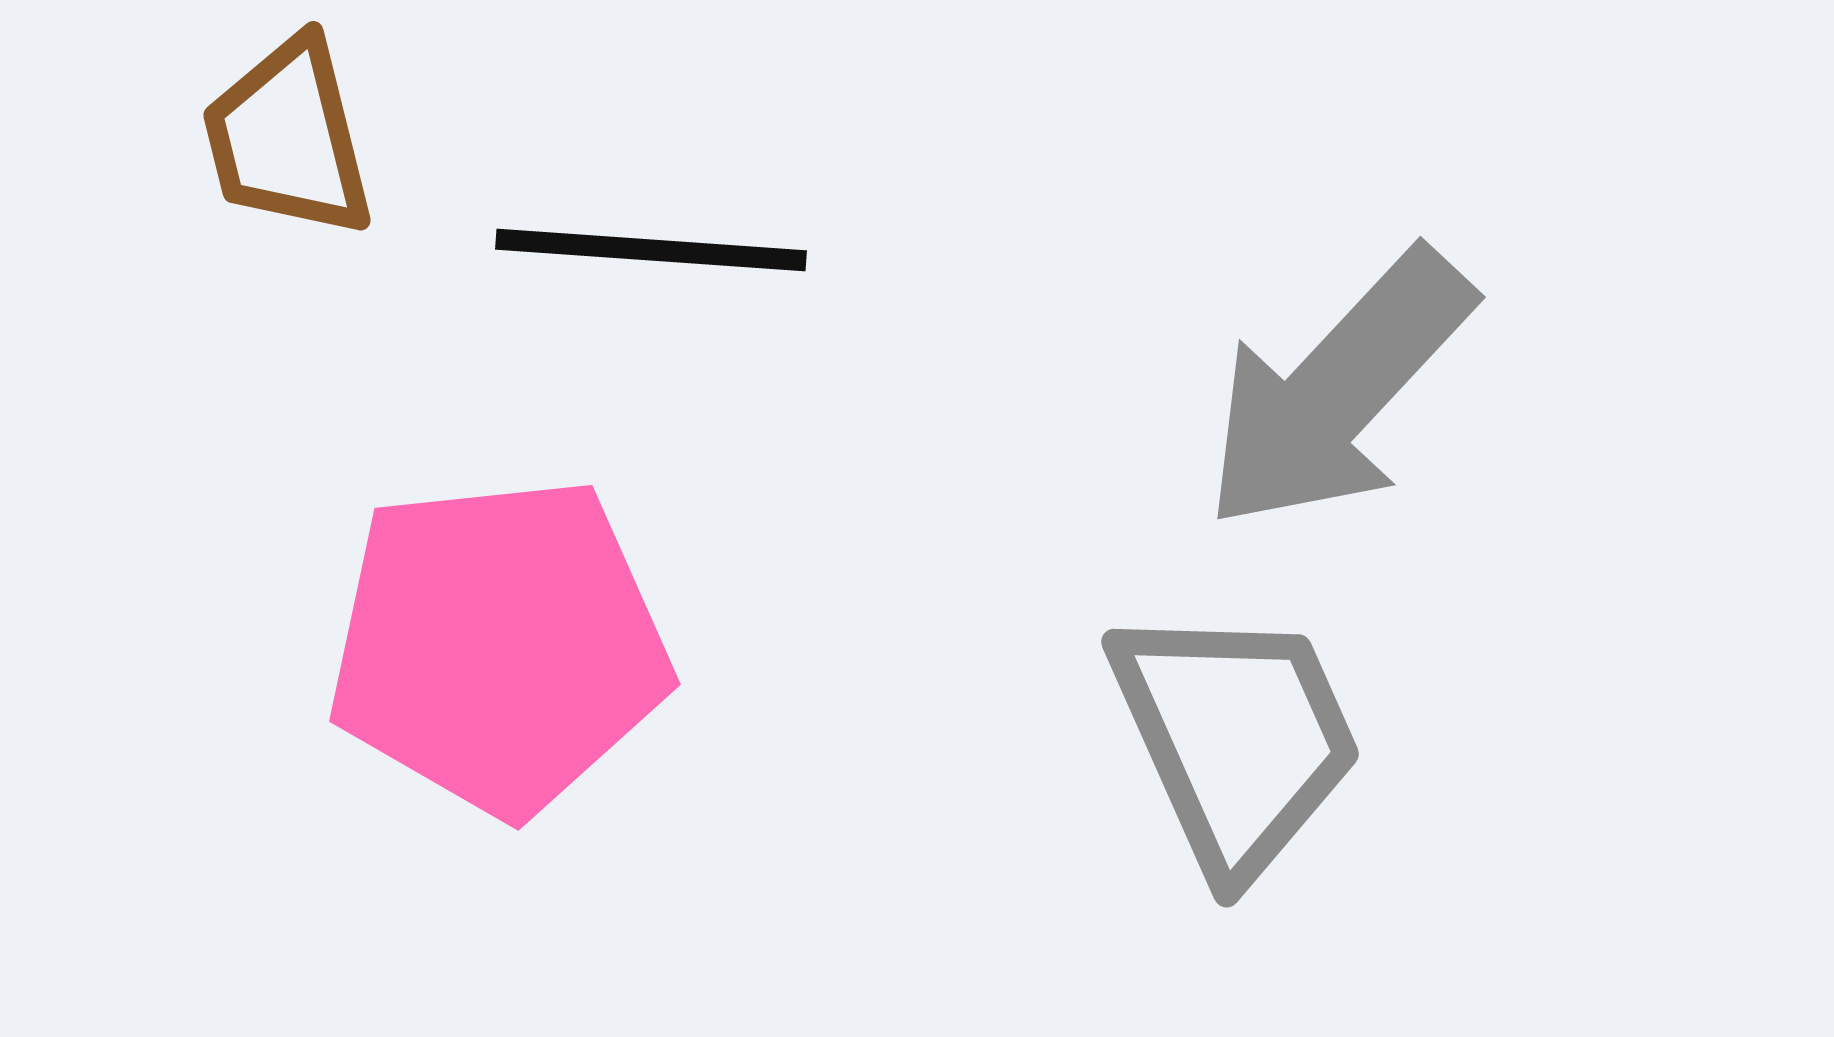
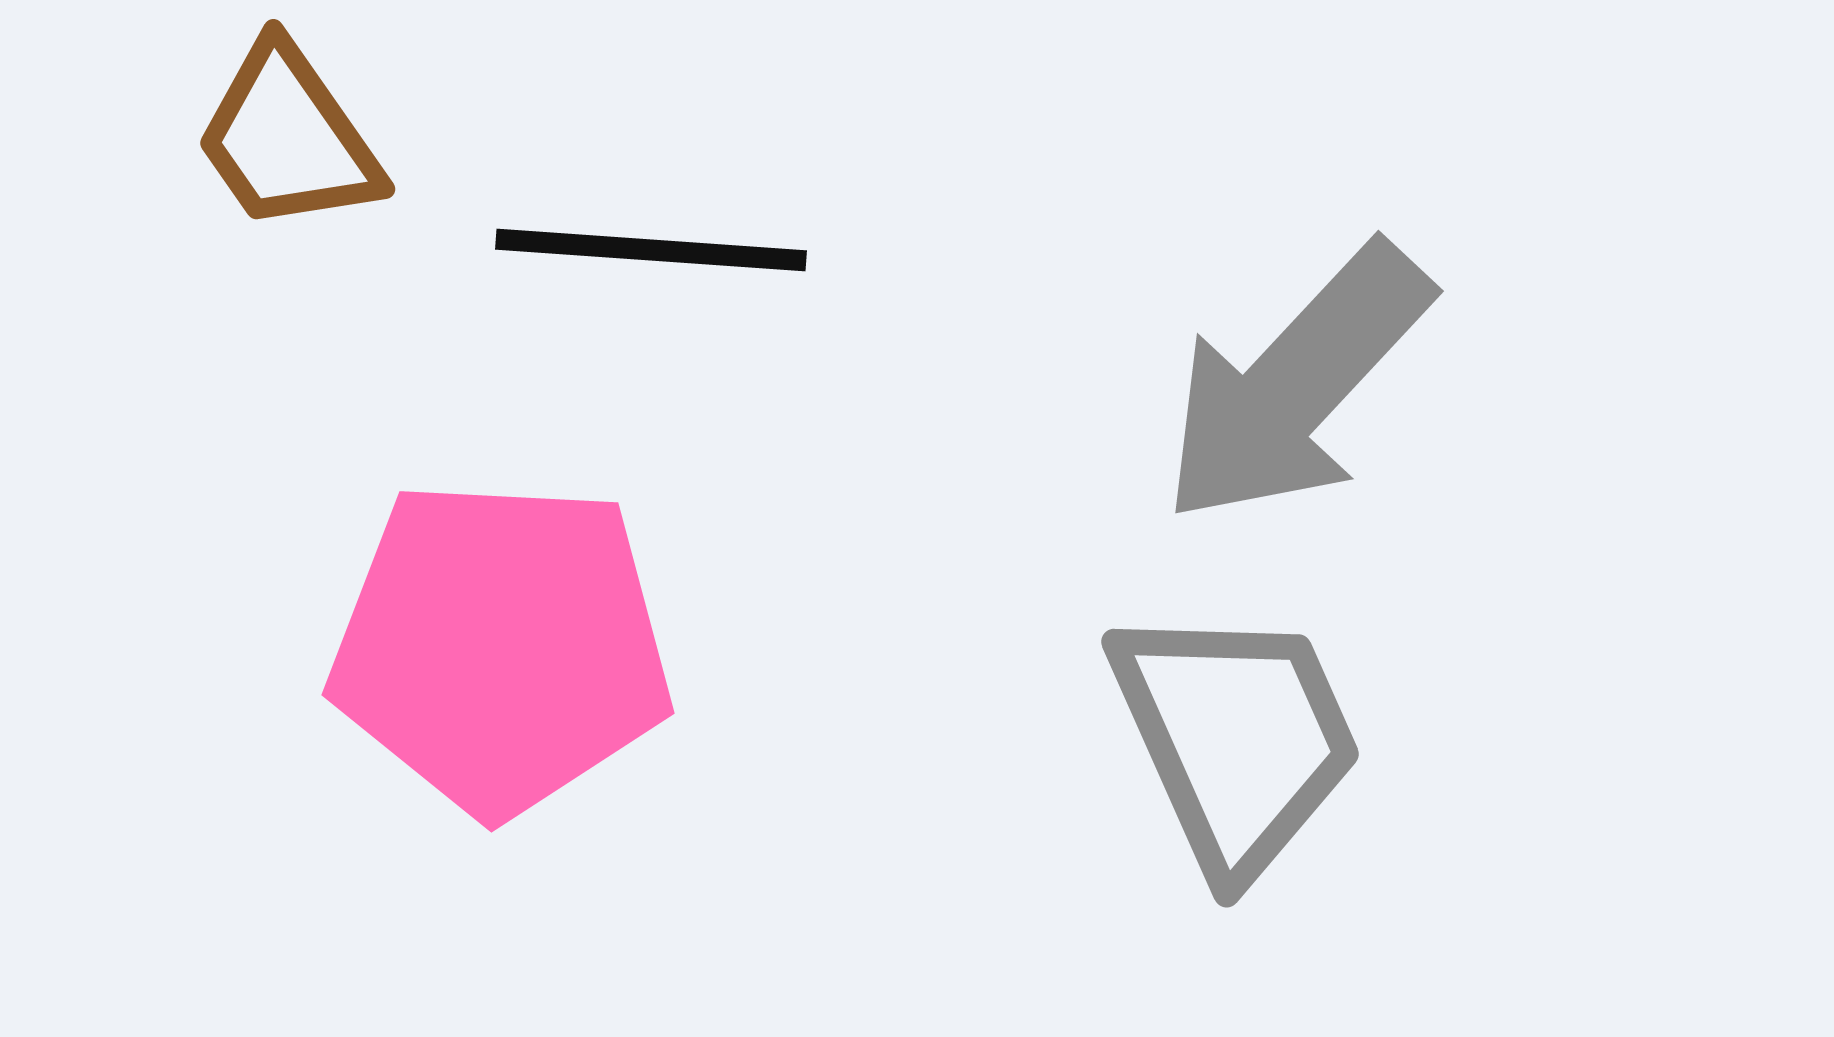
brown trapezoid: rotated 21 degrees counterclockwise
gray arrow: moved 42 px left, 6 px up
pink pentagon: moved 2 px right, 1 px down; rotated 9 degrees clockwise
